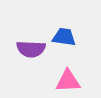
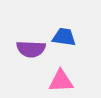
pink triangle: moved 7 px left
